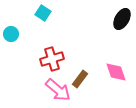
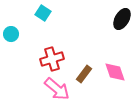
pink diamond: moved 1 px left
brown rectangle: moved 4 px right, 5 px up
pink arrow: moved 1 px left, 1 px up
